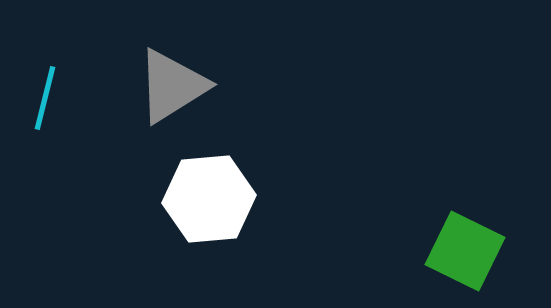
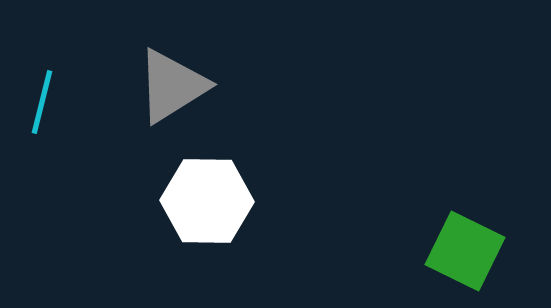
cyan line: moved 3 px left, 4 px down
white hexagon: moved 2 px left, 2 px down; rotated 6 degrees clockwise
